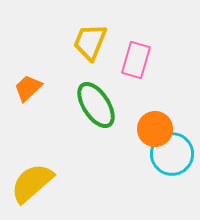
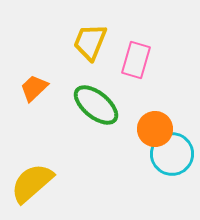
orange trapezoid: moved 6 px right
green ellipse: rotated 18 degrees counterclockwise
